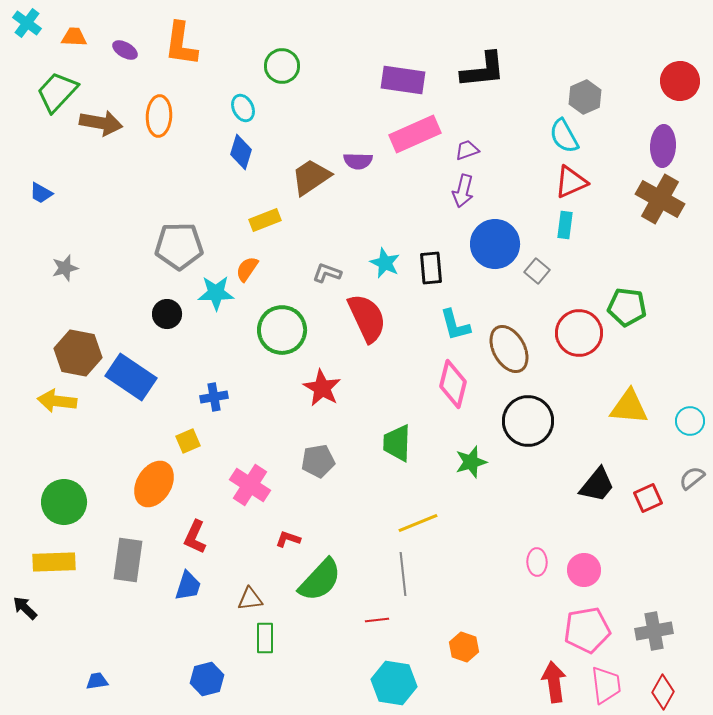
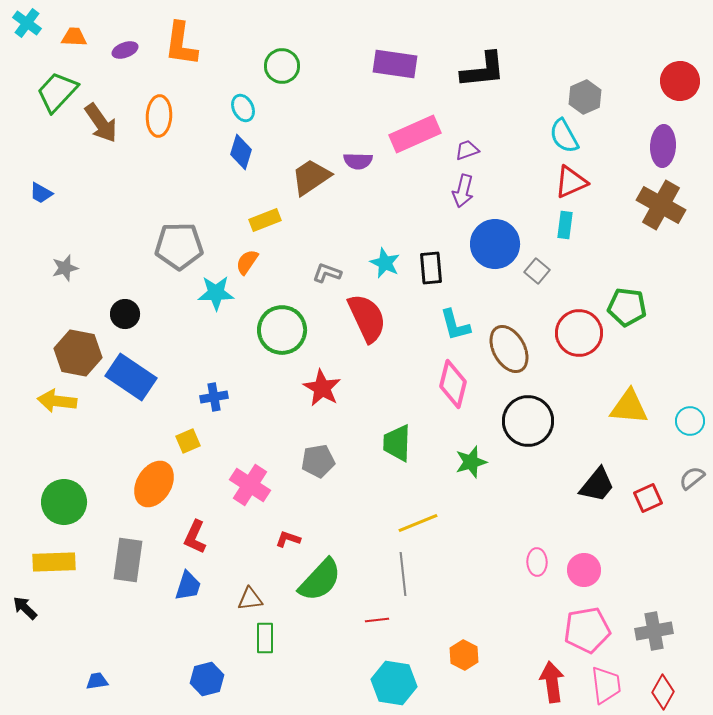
purple ellipse at (125, 50): rotated 50 degrees counterclockwise
purple rectangle at (403, 80): moved 8 px left, 16 px up
brown arrow at (101, 123): rotated 45 degrees clockwise
brown cross at (660, 199): moved 1 px right, 6 px down
orange semicircle at (247, 269): moved 7 px up
black circle at (167, 314): moved 42 px left
orange hexagon at (464, 647): moved 8 px down; rotated 8 degrees clockwise
red arrow at (554, 682): moved 2 px left
